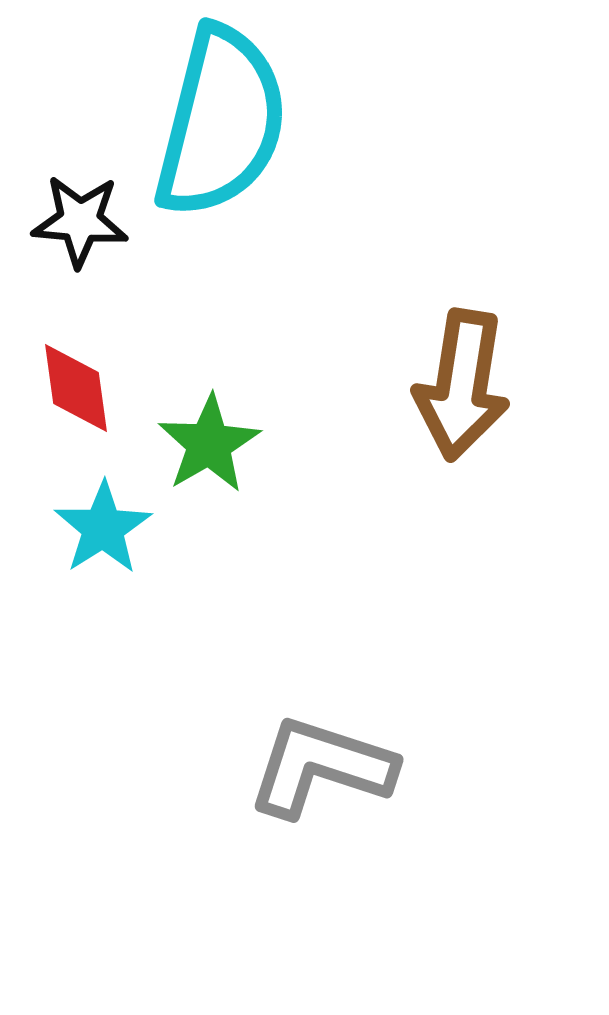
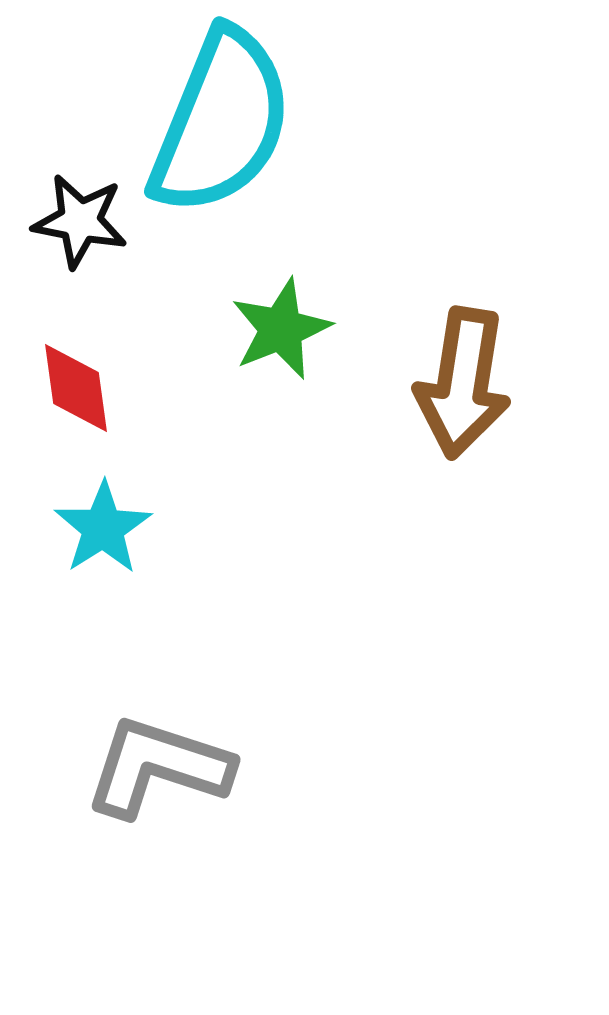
cyan semicircle: rotated 8 degrees clockwise
black star: rotated 6 degrees clockwise
brown arrow: moved 1 px right, 2 px up
green star: moved 72 px right, 115 px up; rotated 8 degrees clockwise
gray L-shape: moved 163 px left
